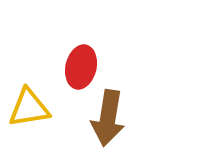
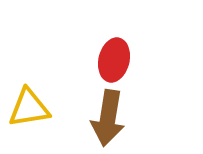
red ellipse: moved 33 px right, 7 px up
